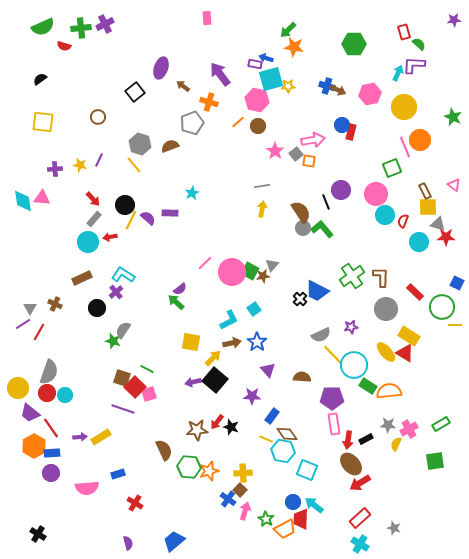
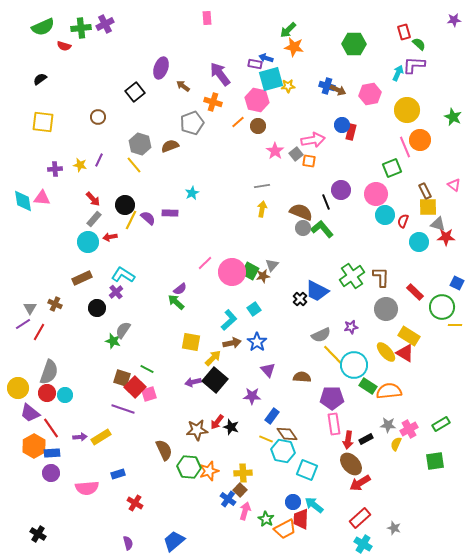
orange cross at (209, 102): moved 4 px right
yellow circle at (404, 107): moved 3 px right, 3 px down
brown semicircle at (301, 212): rotated 35 degrees counterclockwise
cyan L-shape at (229, 320): rotated 15 degrees counterclockwise
cyan cross at (360, 544): moved 3 px right
